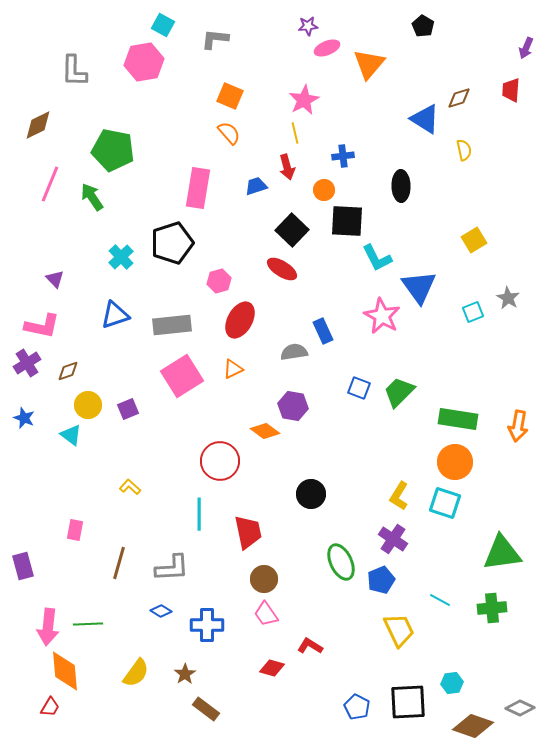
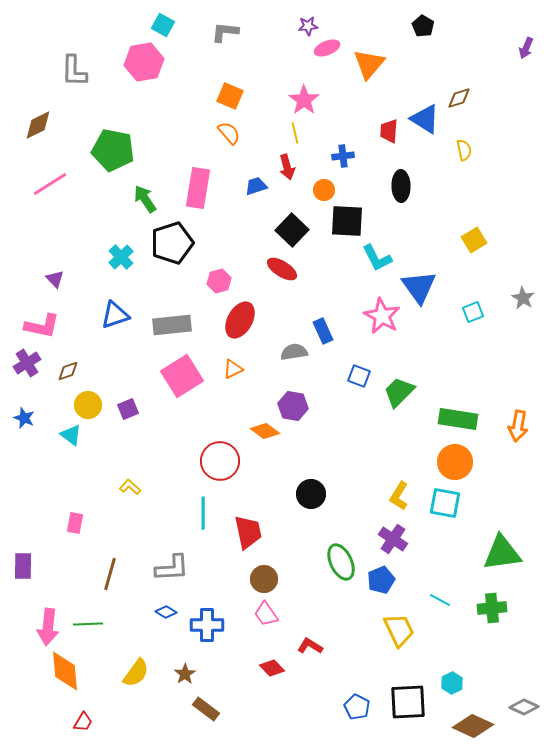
gray L-shape at (215, 39): moved 10 px right, 7 px up
red trapezoid at (511, 90): moved 122 px left, 41 px down
pink star at (304, 100): rotated 8 degrees counterclockwise
pink line at (50, 184): rotated 36 degrees clockwise
green arrow at (92, 197): moved 53 px right, 2 px down
gray star at (508, 298): moved 15 px right
blue square at (359, 388): moved 12 px up
cyan square at (445, 503): rotated 8 degrees counterclockwise
cyan line at (199, 514): moved 4 px right, 1 px up
pink rectangle at (75, 530): moved 7 px up
brown line at (119, 563): moved 9 px left, 11 px down
purple rectangle at (23, 566): rotated 16 degrees clockwise
blue diamond at (161, 611): moved 5 px right, 1 px down
red diamond at (272, 668): rotated 30 degrees clockwise
cyan hexagon at (452, 683): rotated 20 degrees counterclockwise
red trapezoid at (50, 707): moved 33 px right, 15 px down
gray diamond at (520, 708): moved 4 px right, 1 px up
brown diamond at (473, 726): rotated 6 degrees clockwise
